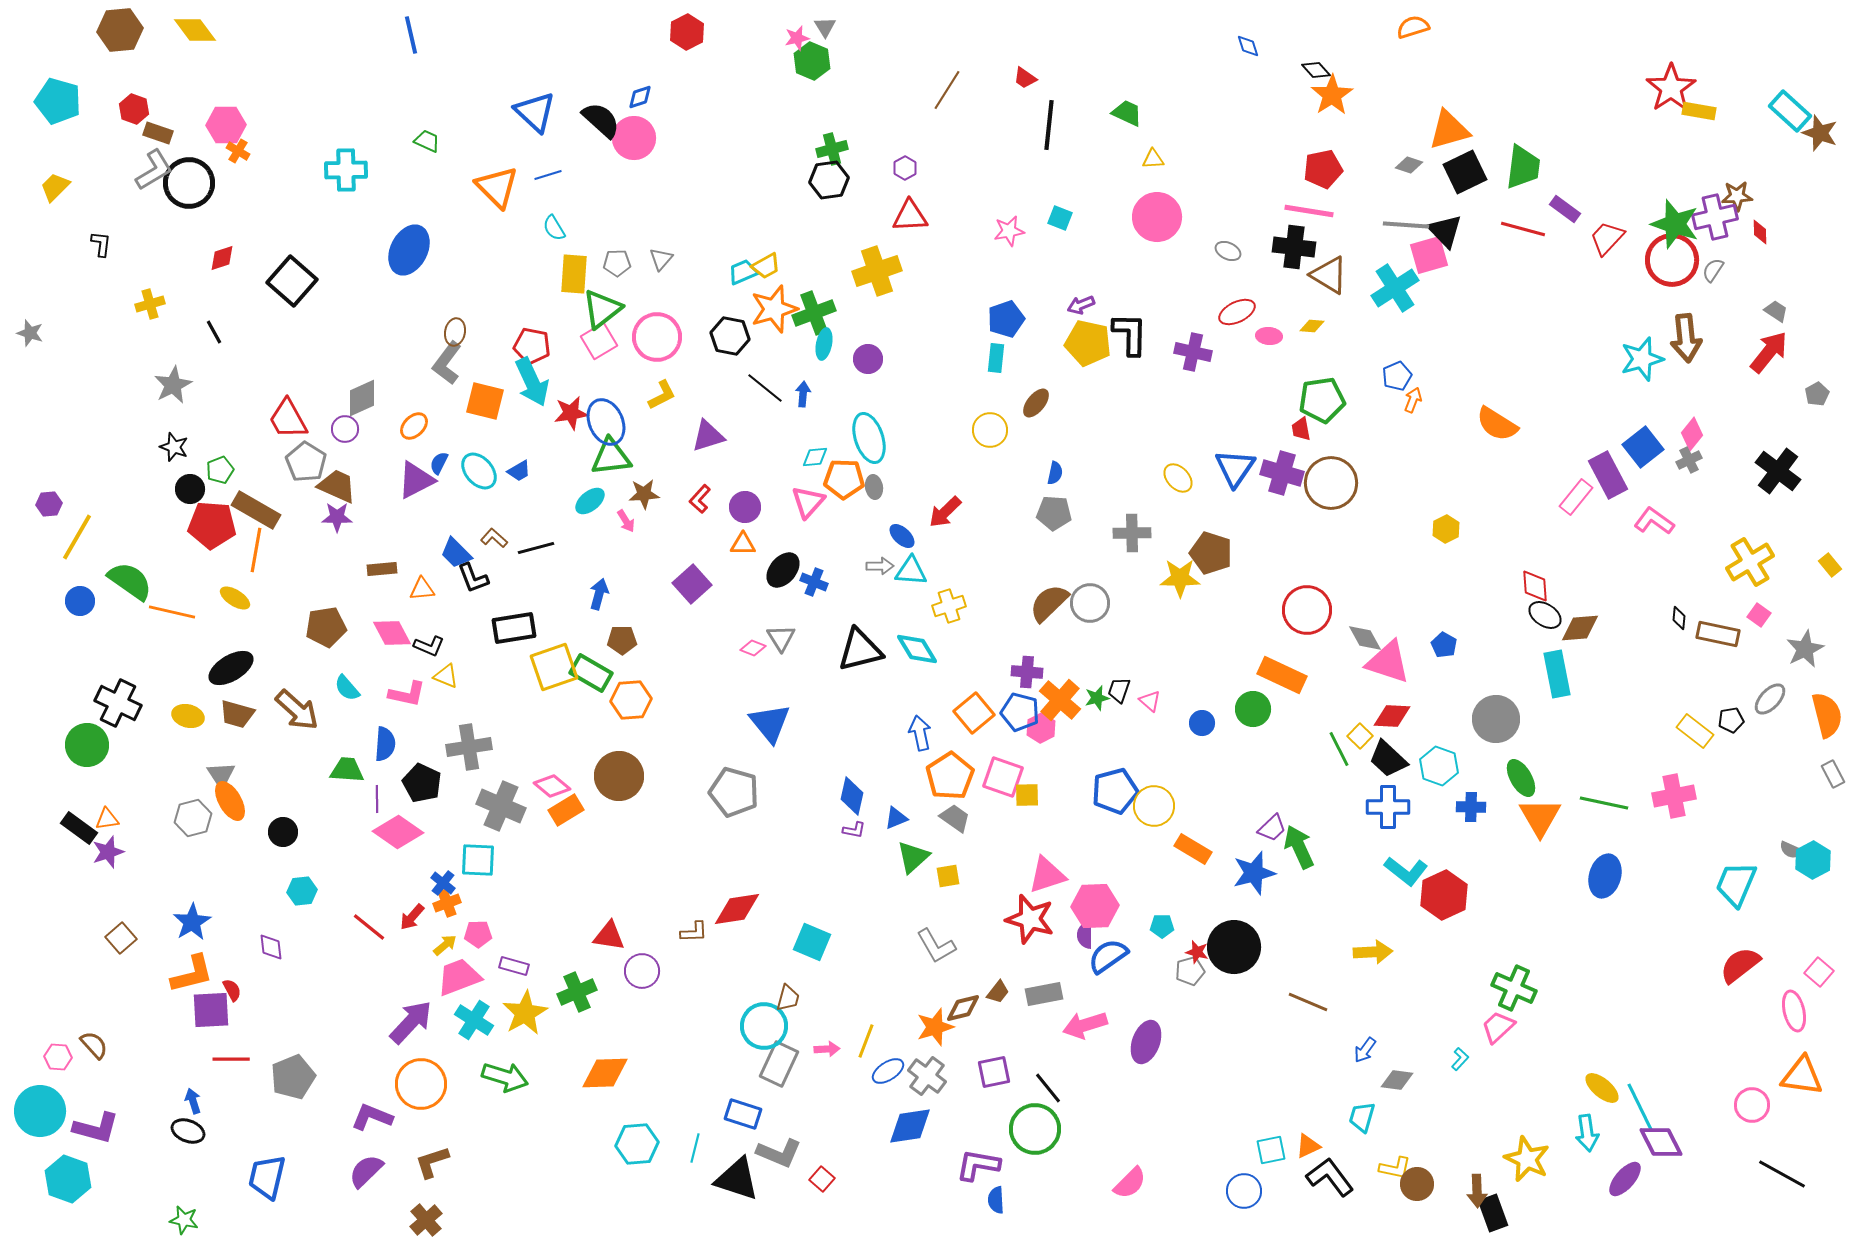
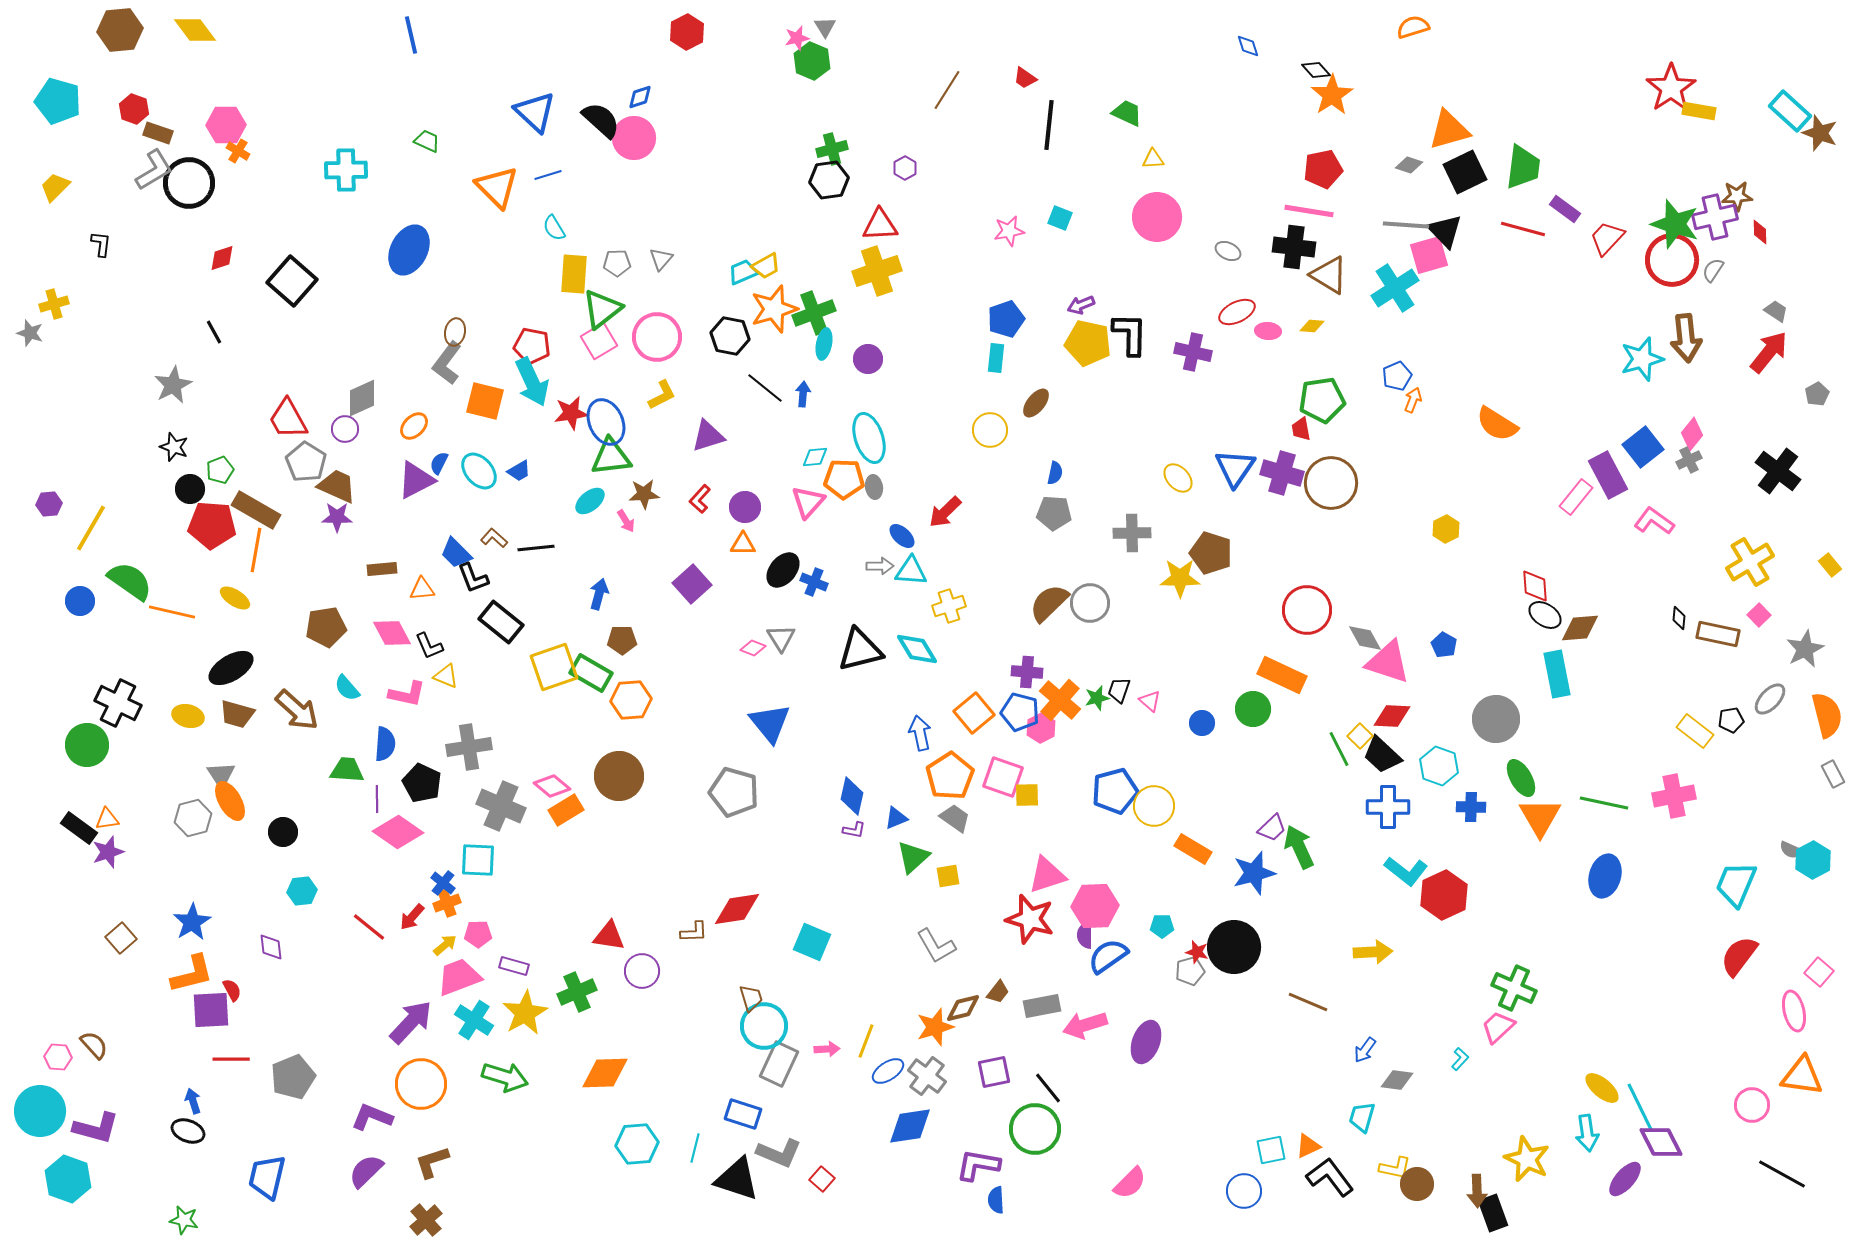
red triangle at (910, 216): moved 30 px left, 9 px down
yellow cross at (150, 304): moved 96 px left
pink ellipse at (1269, 336): moved 1 px left, 5 px up
yellow line at (77, 537): moved 14 px right, 9 px up
black line at (536, 548): rotated 9 degrees clockwise
pink square at (1759, 615): rotated 10 degrees clockwise
black rectangle at (514, 628): moved 13 px left, 6 px up; rotated 48 degrees clockwise
black L-shape at (429, 646): rotated 44 degrees clockwise
black trapezoid at (1388, 759): moved 6 px left, 4 px up
red semicircle at (1740, 965): moved 1 px left, 9 px up; rotated 15 degrees counterclockwise
gray rectangle at (1044, 994): moved 2 px left, 12 px down
brown trapezoid at (788, 998): moved 37 px left; rotated 32 degrees counterclockwise
